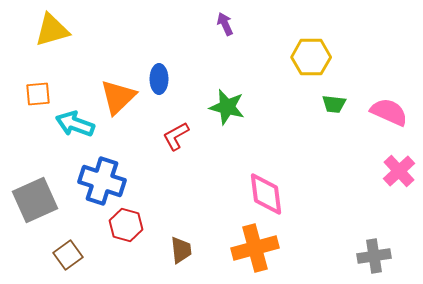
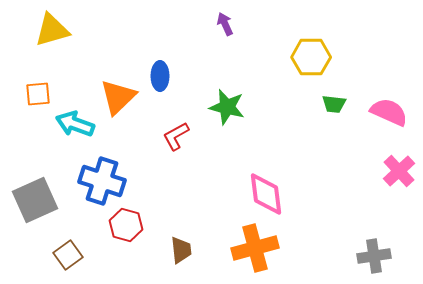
blue ellipse: moved 1 px right, 3 px up
